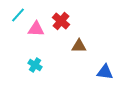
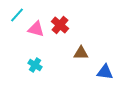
cyan line: moved 1 px left
red cross: moved 1 px left, 4 px down
pink triangle: rotated 12 degrees clockwise
brown triangle: moved 2 px right, 7 px down
